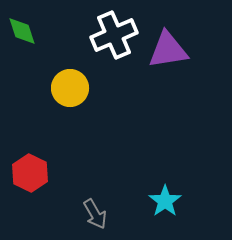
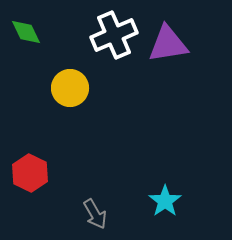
green diamond: moved 4 px right, 1 px down; rotated 8 degrees counterclockwise
purple triangle: moved 6 px up
